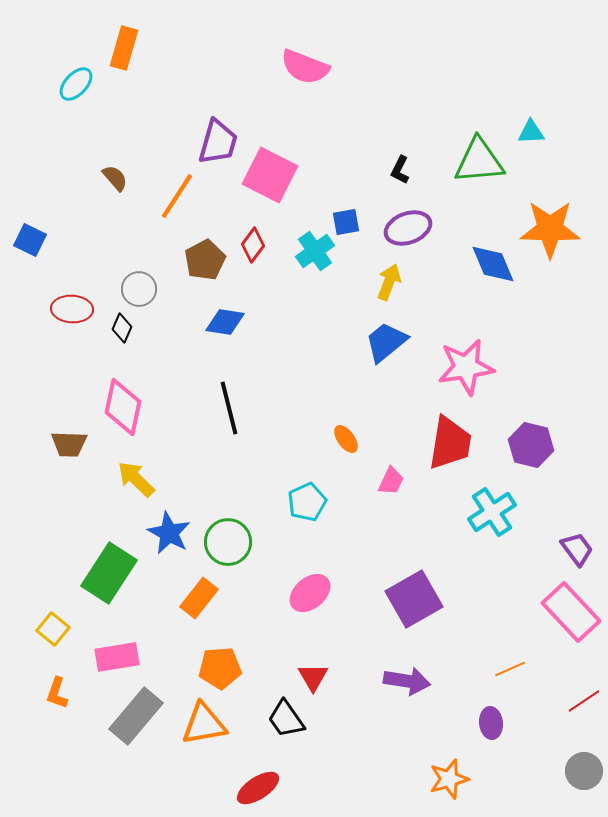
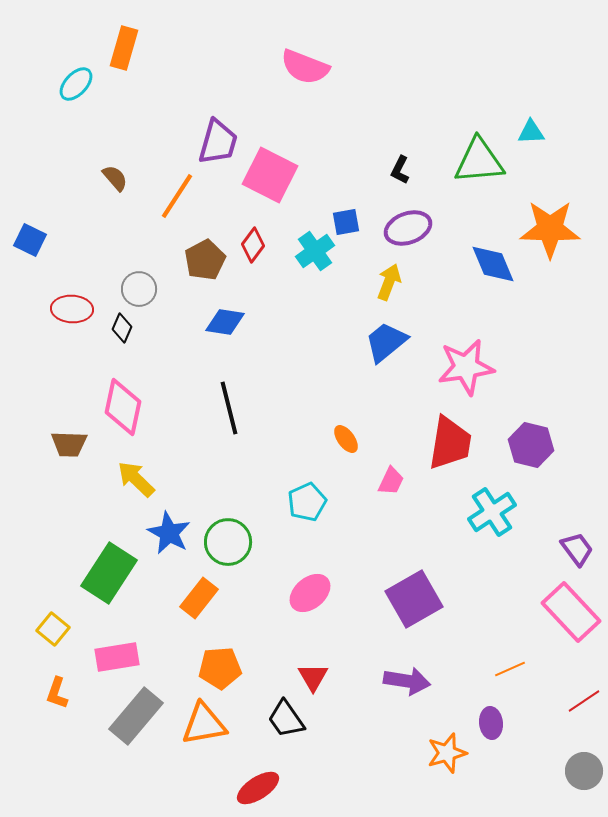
orange star at (449, 779): moved 2 px left, 26 px up
